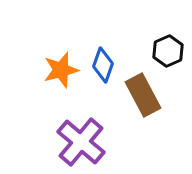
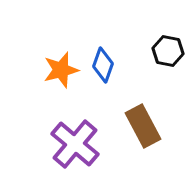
black hexagon: rotated 24 degrees counterclockwise
brown rectangle: moved 31 px down
purple cross: moved 6 px left, 2 px down
